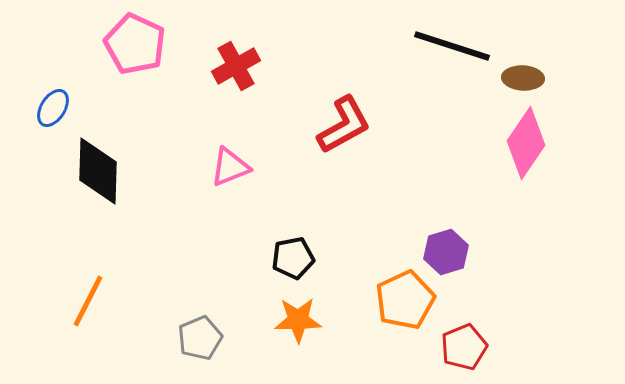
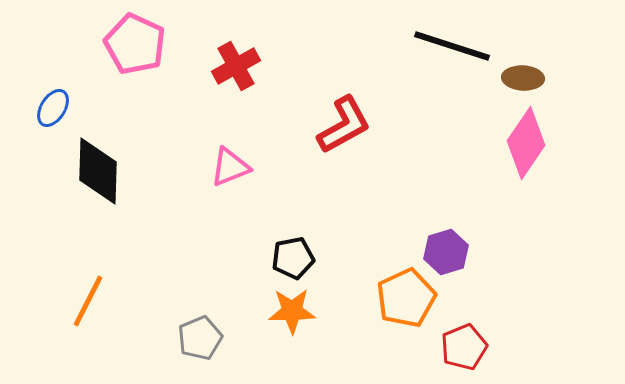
orange pentagon: moved 1 px right, 2 px up
orange star: moved 6 px left, 9 px up
